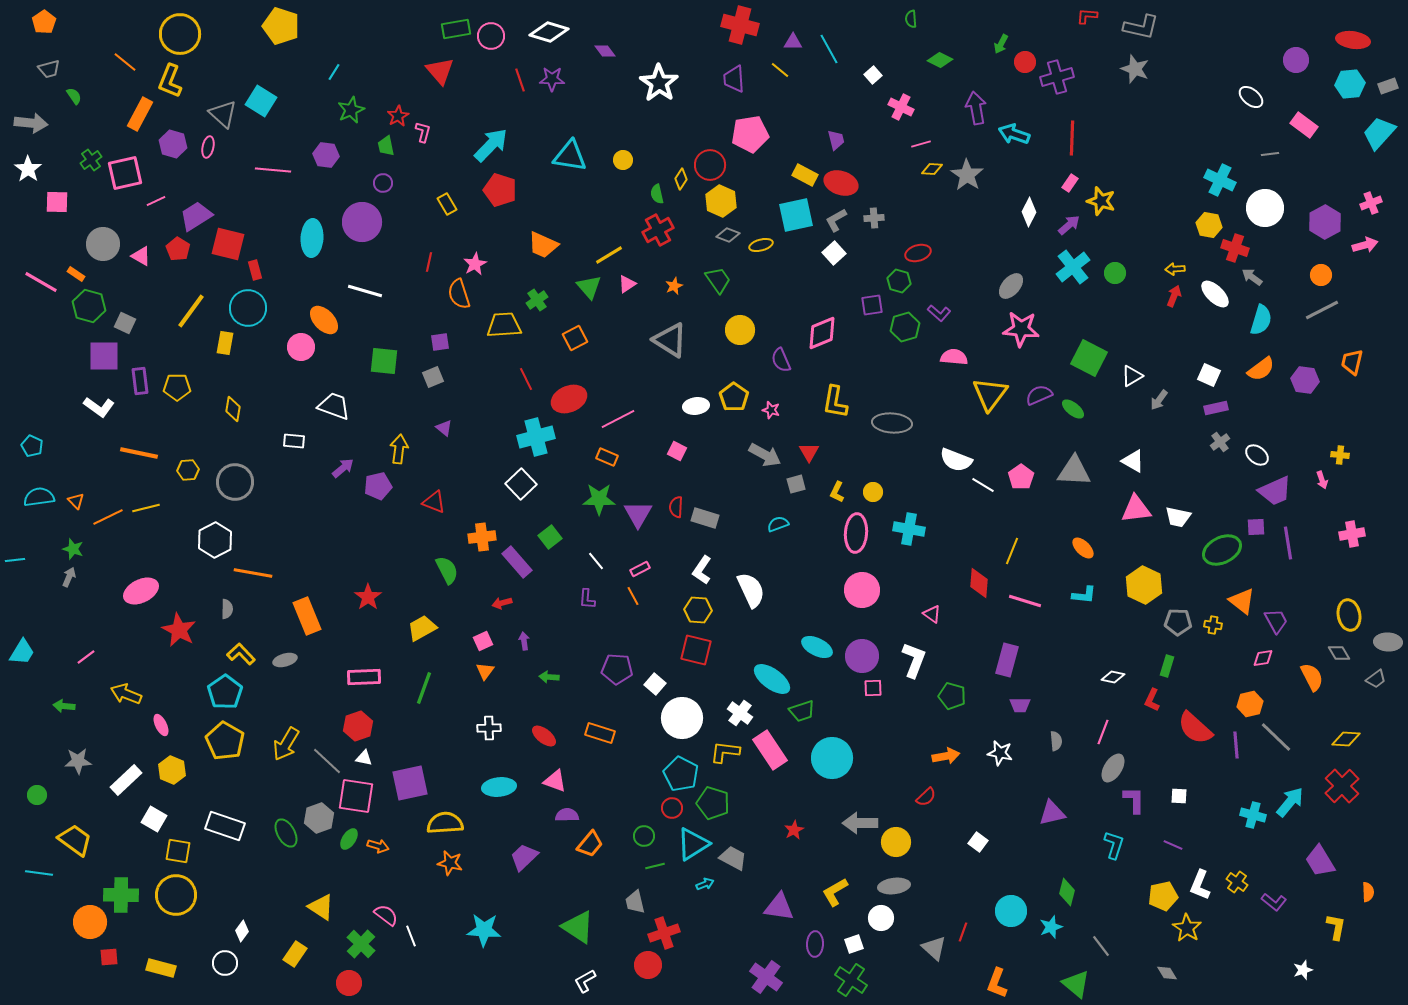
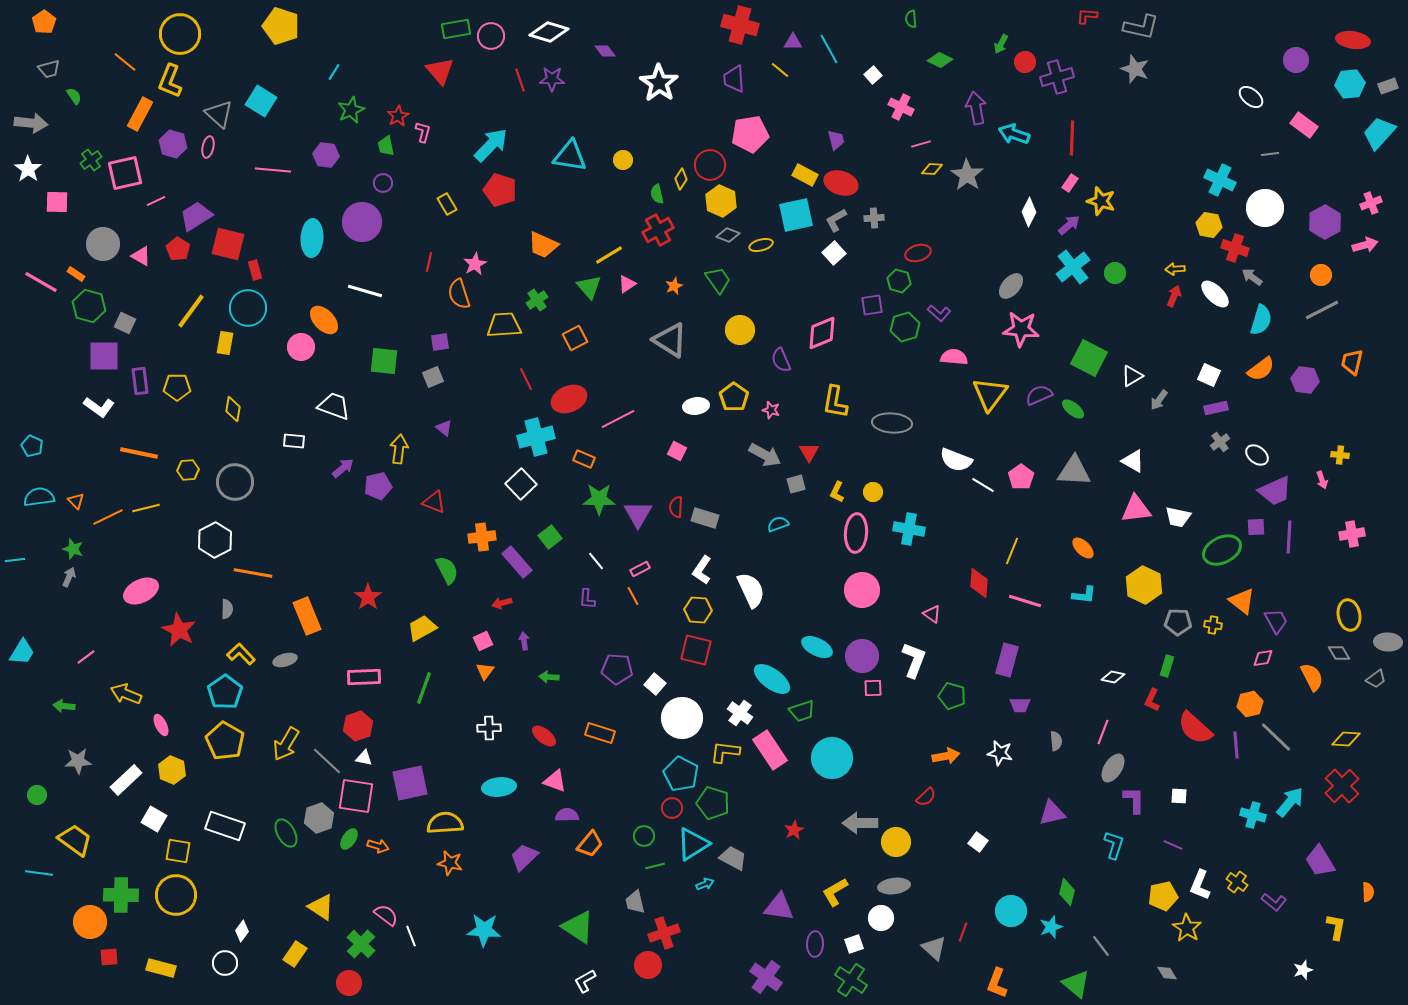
gray triangle at (223, 114): moved 4 px left
orange rectangle at (607, 457): moved 23 px left, 2 px down
purple line at (1288, 543): moved 1 px right, 6 px up; rotated 12 degrees clockwise
